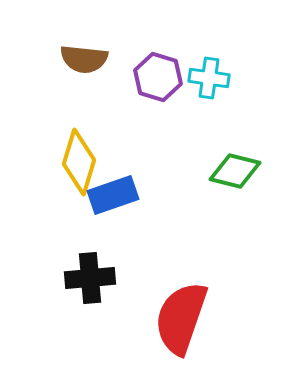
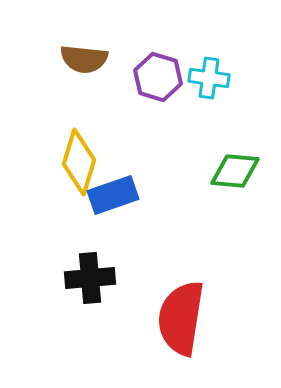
green diamond: rotated 9 degrees counterclockwise
red semicircle: rotated 10 degrees counterclockwise
